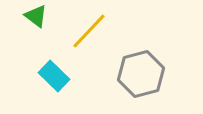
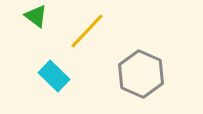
yellow line: moved 2 px left
gray hexagon: rotated 21 degrees counterclockwise
